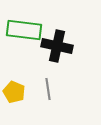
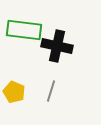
gray line: moved 3 px right, 2 px down; rotated 25 degrees clockwise
